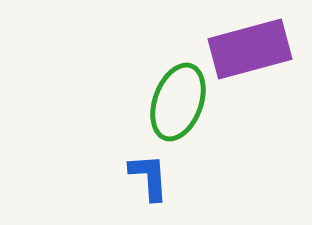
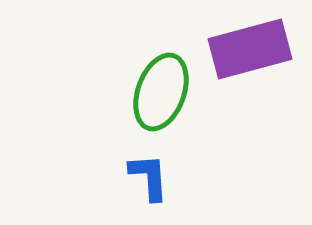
green ellipse: moved 17 px left, 10 px up
